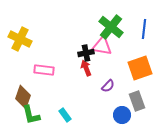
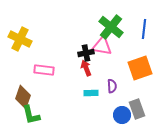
purple semicircle: moved 4 px right; rotated 48 degrees counterclockwise
gray rectangle: moved 8 px down
cyan rectangle: moved 26 px right, 22 px up; rotated 56 degrees counterclockwise
